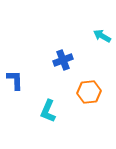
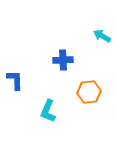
blue cross: rotated 18 degrees clockwise
